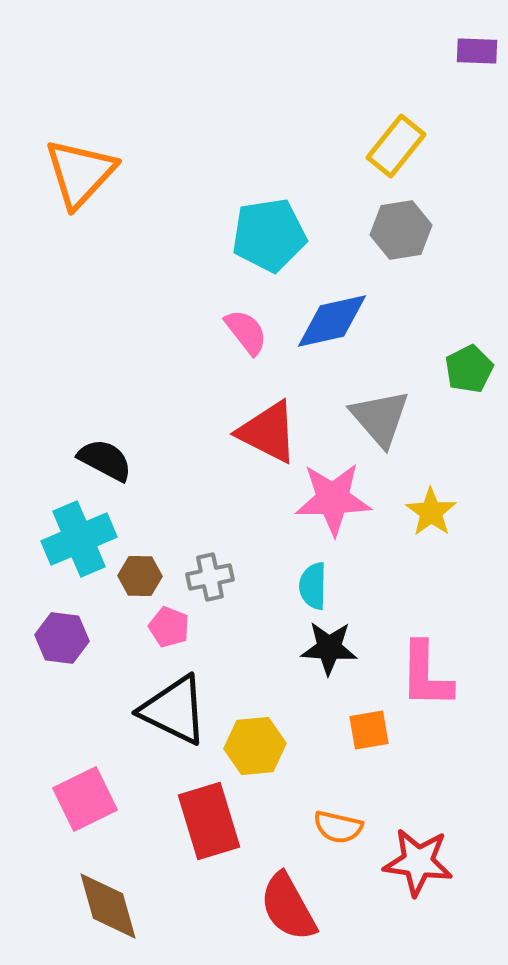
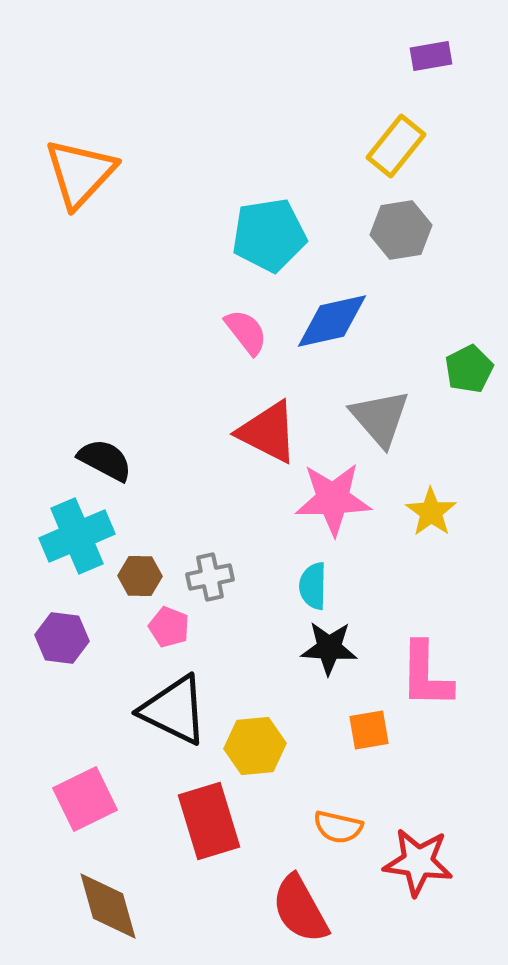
purple rectangle: moved 46 px left, 5 px down; rotated 12 degrees counterclockwise
cyan cross: moved 2 px left, 3 px up
red semicircle: moved 12 px right, 2 px down
